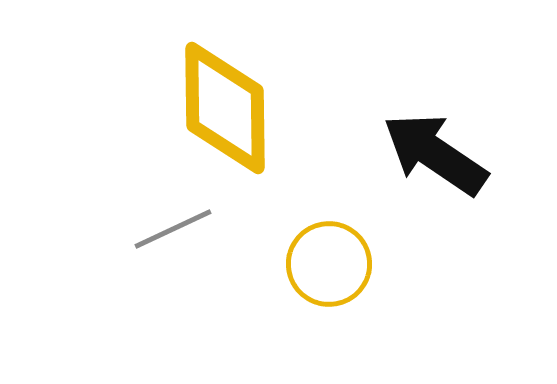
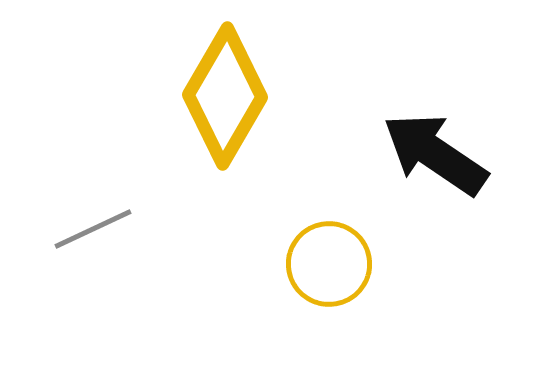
yellow diamond: moved 12 px up; rotated 31 degrees clockwise
gray line: moved 80 px left
